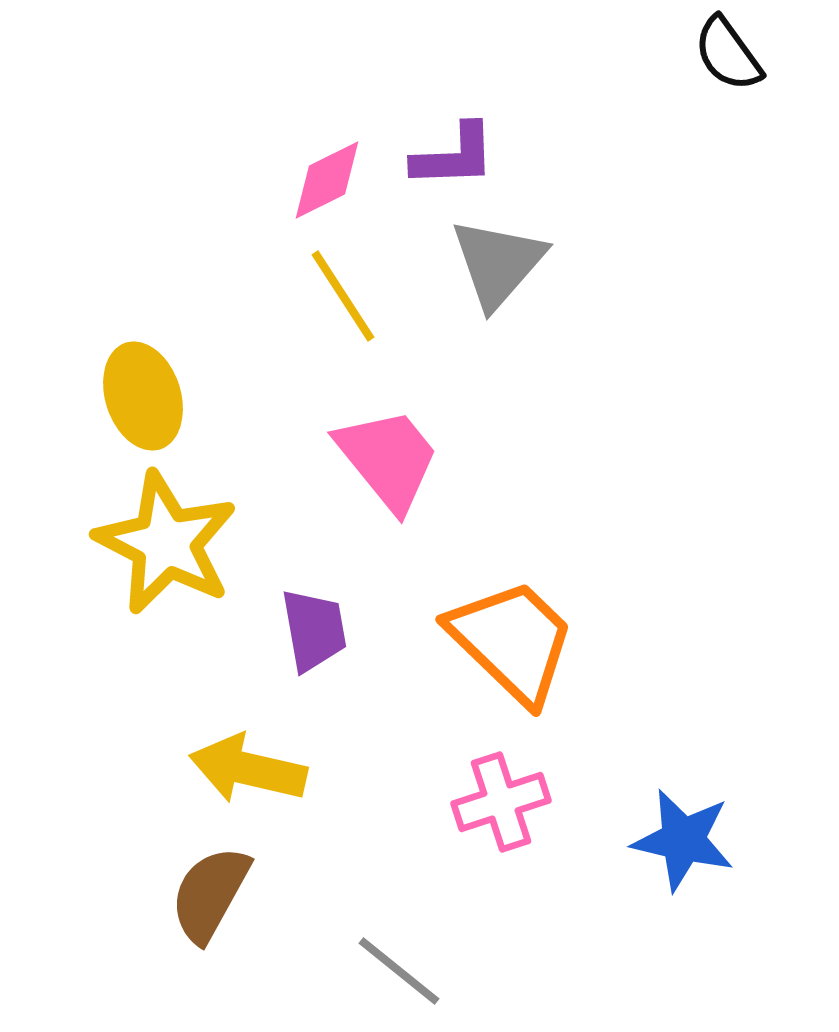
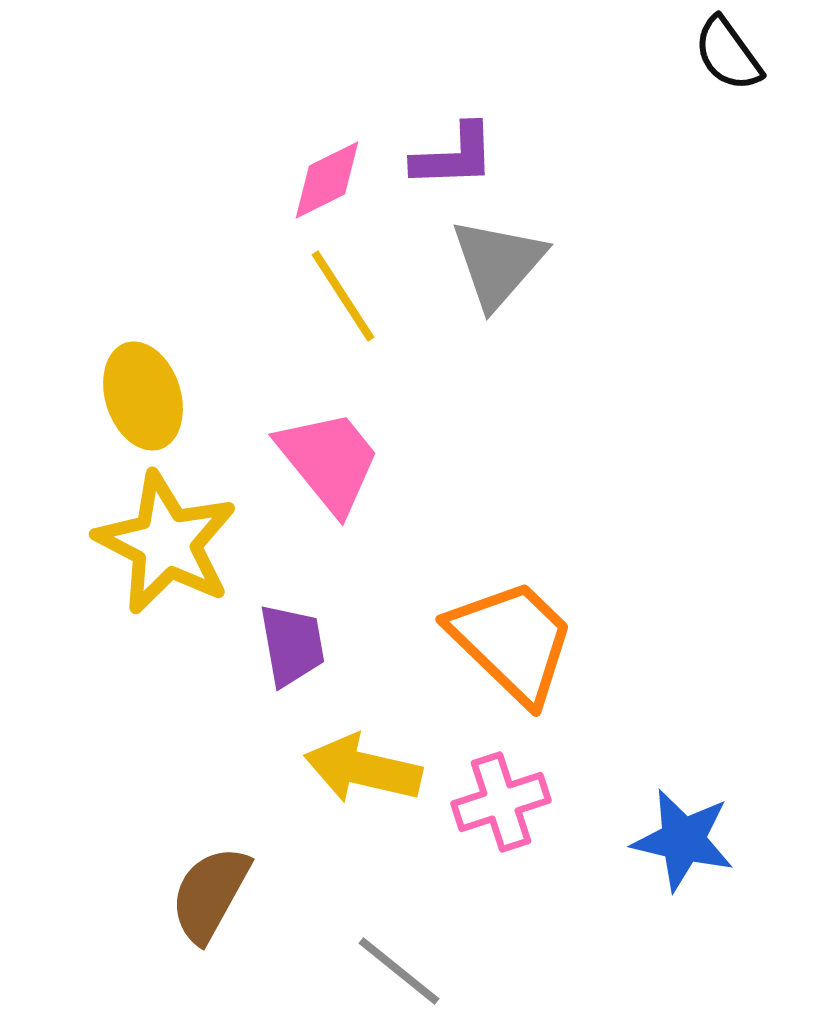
pink trapezoid: moved 59 px left, 2 px down
purple trapezoid: moved 22 px left, 15 px down
yellow arrow: moved 115 px right
